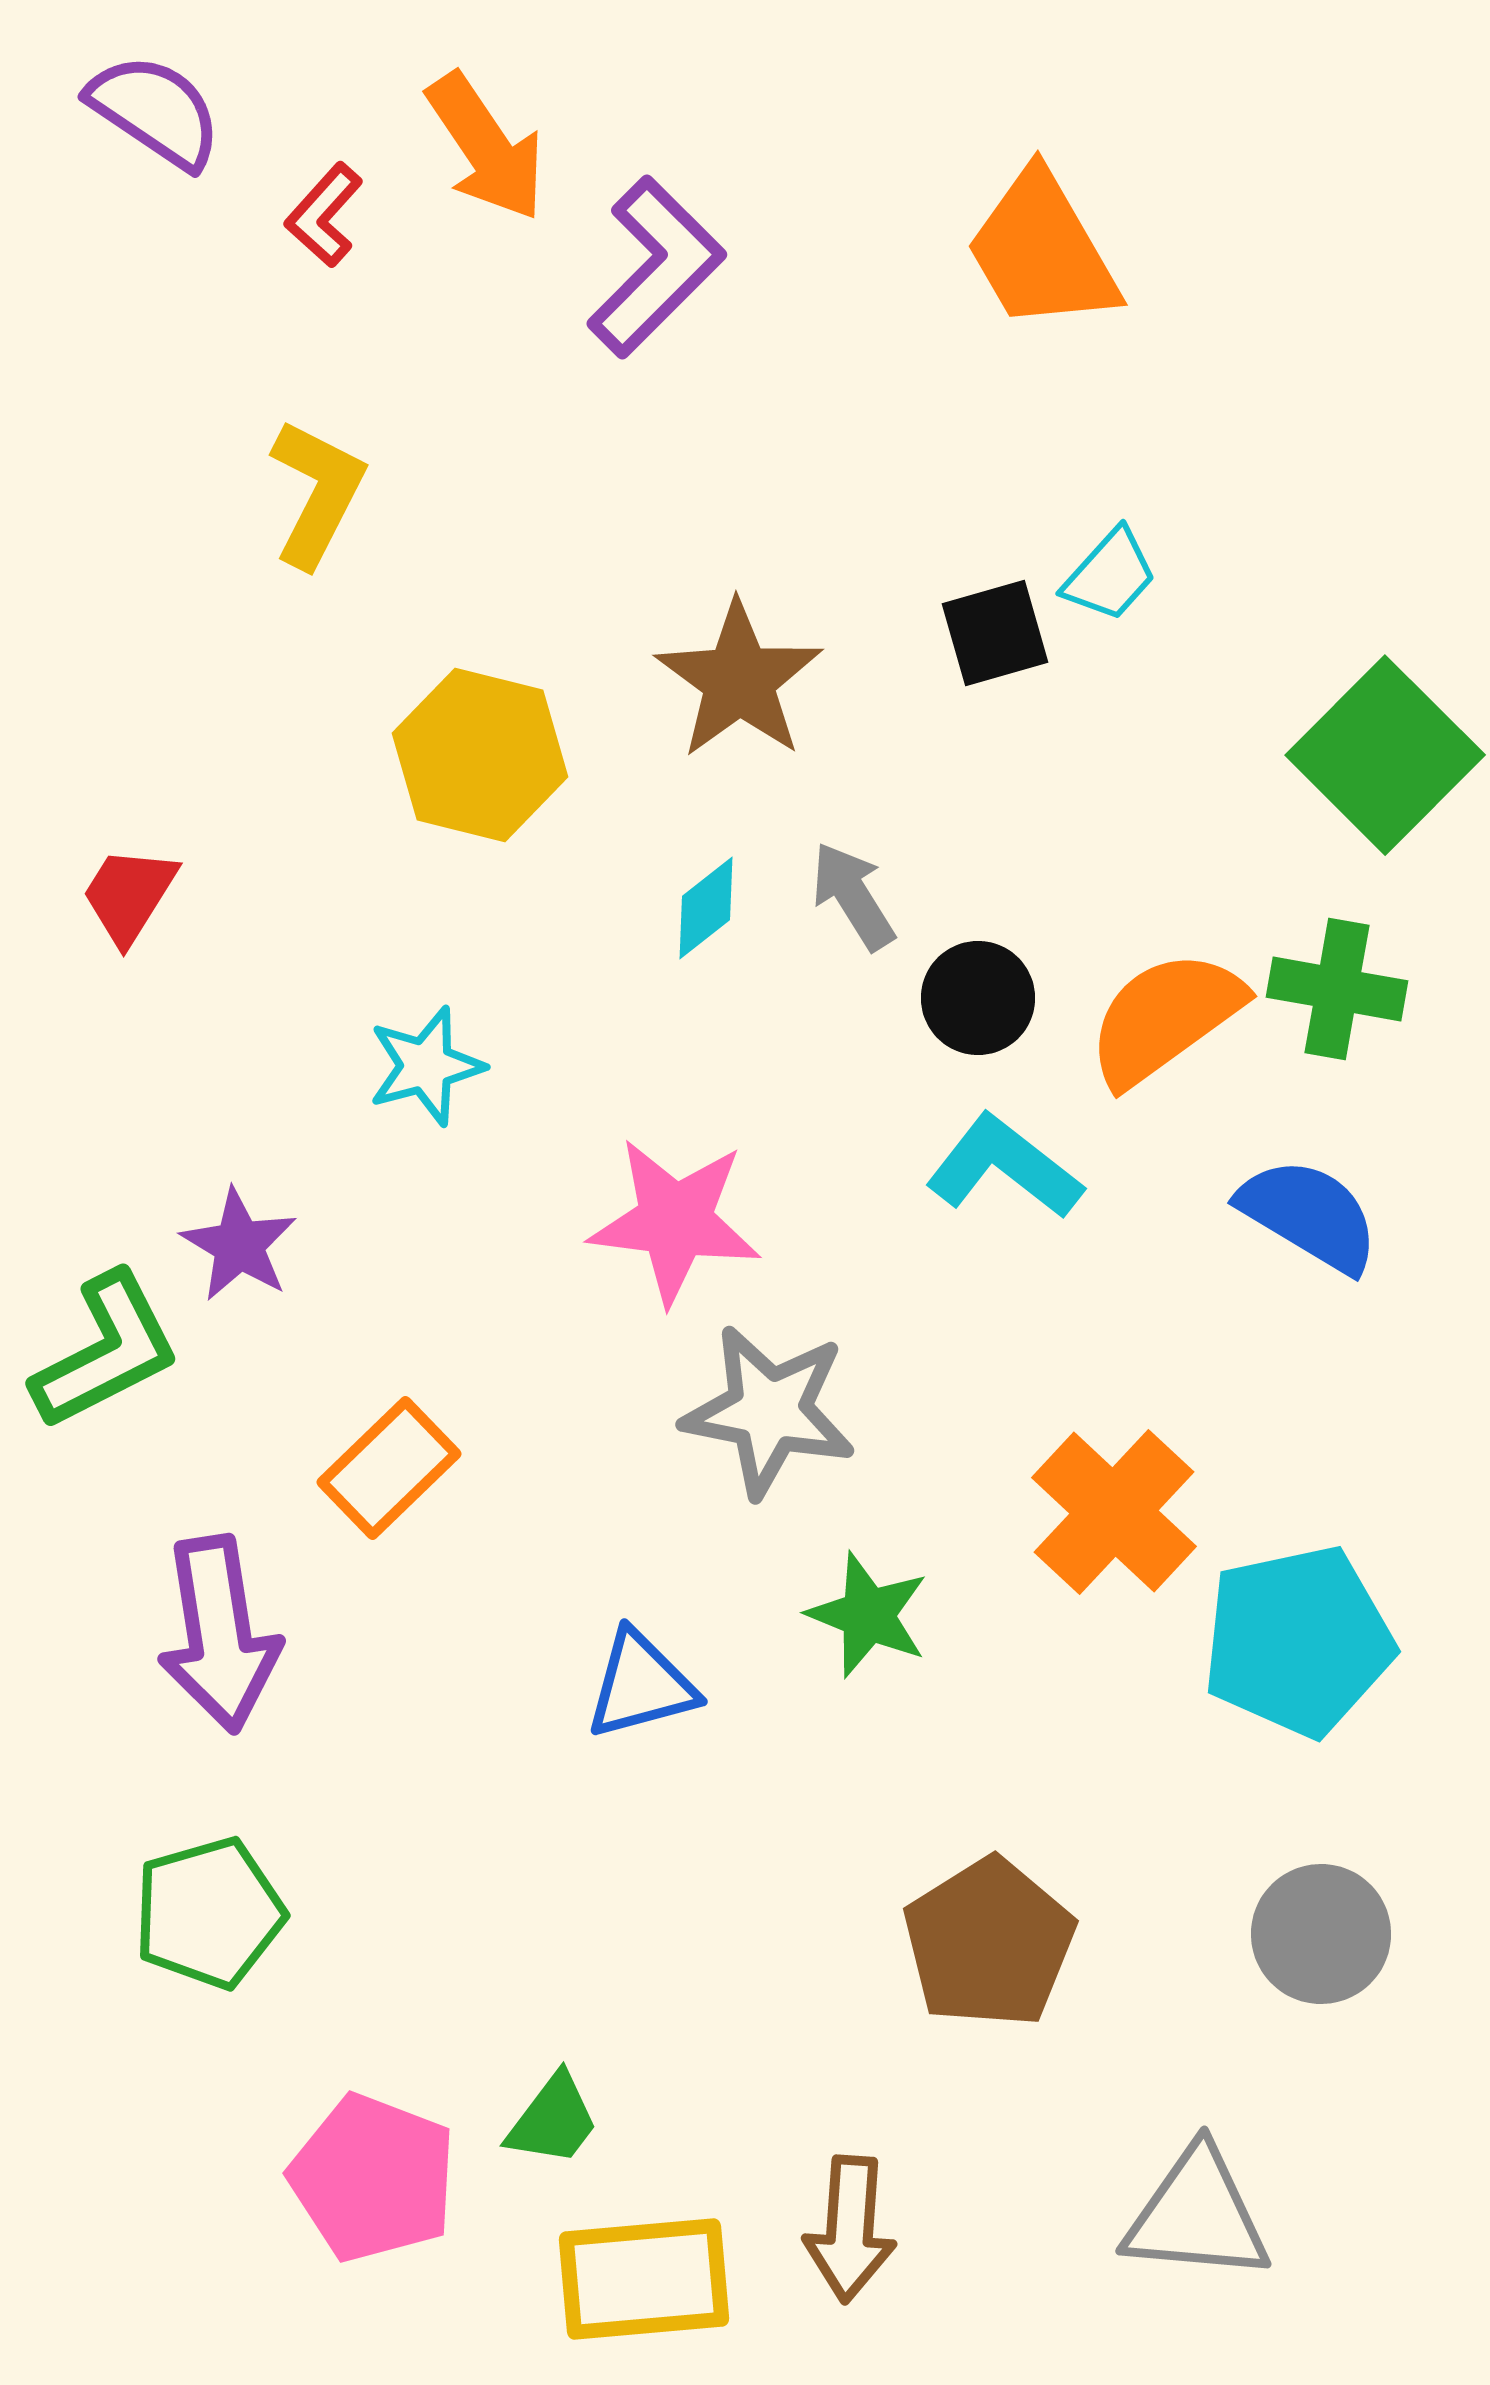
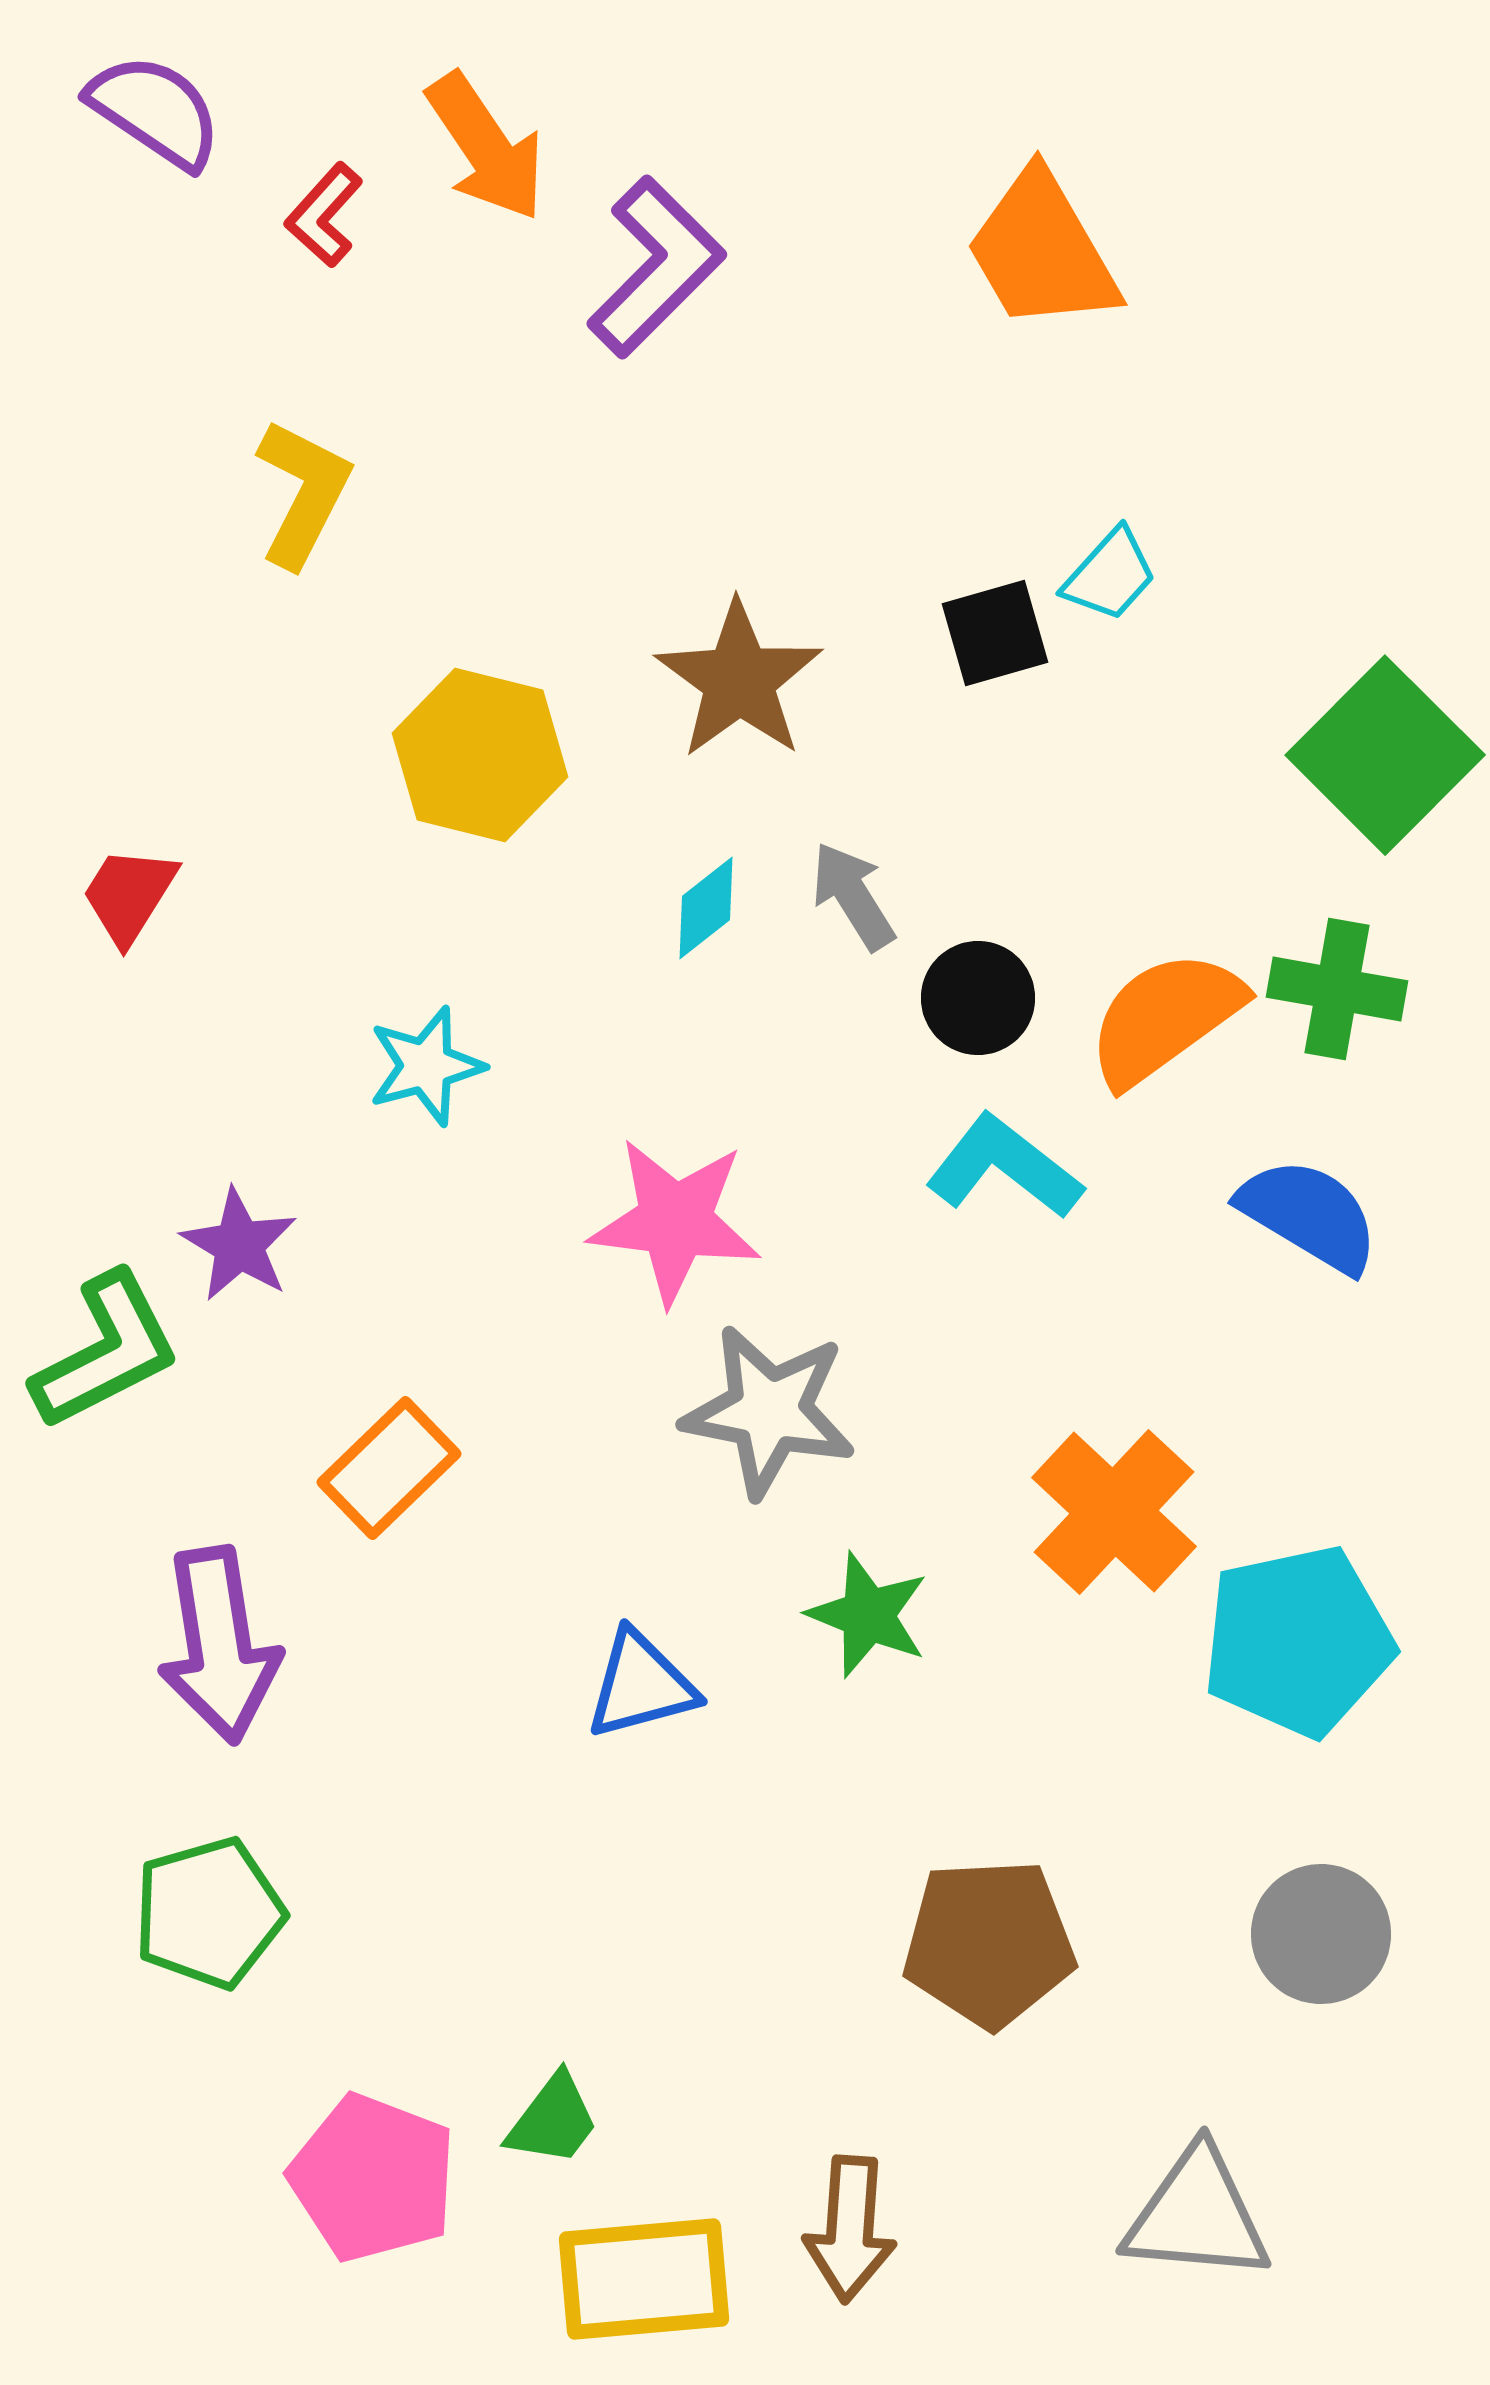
yellow L-shape: moved 14 px left
purple arrow: moved 11 px down
brown pentagon: rotated 29 degrees clockwise
